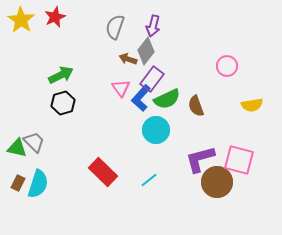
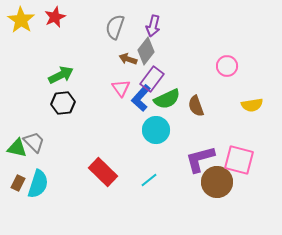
black hexagon: rotated 10 degrees clockwise
